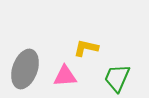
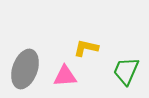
green trapezoid: moved 9 px right, 7 px up
